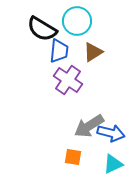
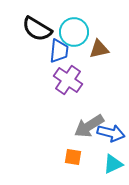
cyan circle: moved 3 px left, 11 px down
black semicircle: moved 5 px left
brown triangle: moved 6 px right, 3 px up; rotated 20 degrees clockwise
